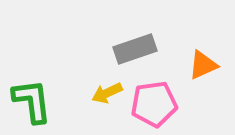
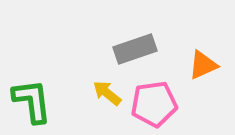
yellow arrow: rotated 64 degrees clockwise
